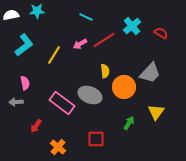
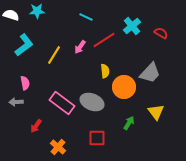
white semicircle: rotated 28 degrees clockwise
pink arrow: moved 3 px down; rotated 24 degrees counterclockwise
gray ellipse: moved 2 px right, 7 px down
yellow triangle: rotated 12 degrees counterclockwise
red square: moved 1 px right, 1 px up
